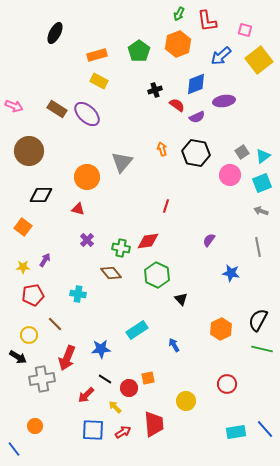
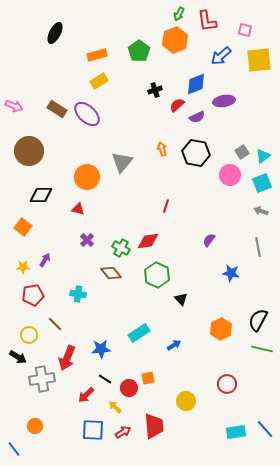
orange hexagon at (178, 44): moved 3 px left, 4 px up
yellow square at (259, 60): rotated 32 degrees clockwise
yellow rectangle at (99, 81): rotated 60 degrees counterclockwise
red semicircle at (177, 105): rotated 77 degrees counterclockwise
green cross at (121, 248): rotated 18 degrees clockwise
cyan rectangle at (137, 330): moved 2 px right, 3 px down
blue arrow at (174, 345): rotated 88 degrees clockwise
red trapezoid at (154, 424): moved 2 px down
